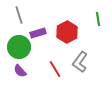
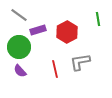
gray line: rotated 36 degrees counterclockwise
purple rectangle: moved 3 px up
gray L-shape: rotated 45 degrees clockwise
red line: rotated 18 degrees clockwise
